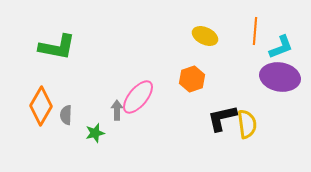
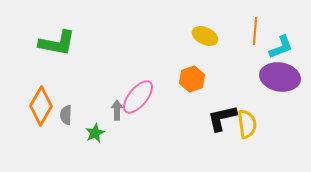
green L-shape: moved 4 px up
green star: rotated 12 degrees counterclockwise
